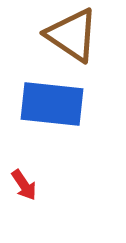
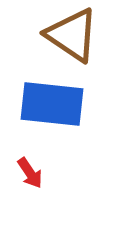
red arrow: moved 6 px right, 12 px up
